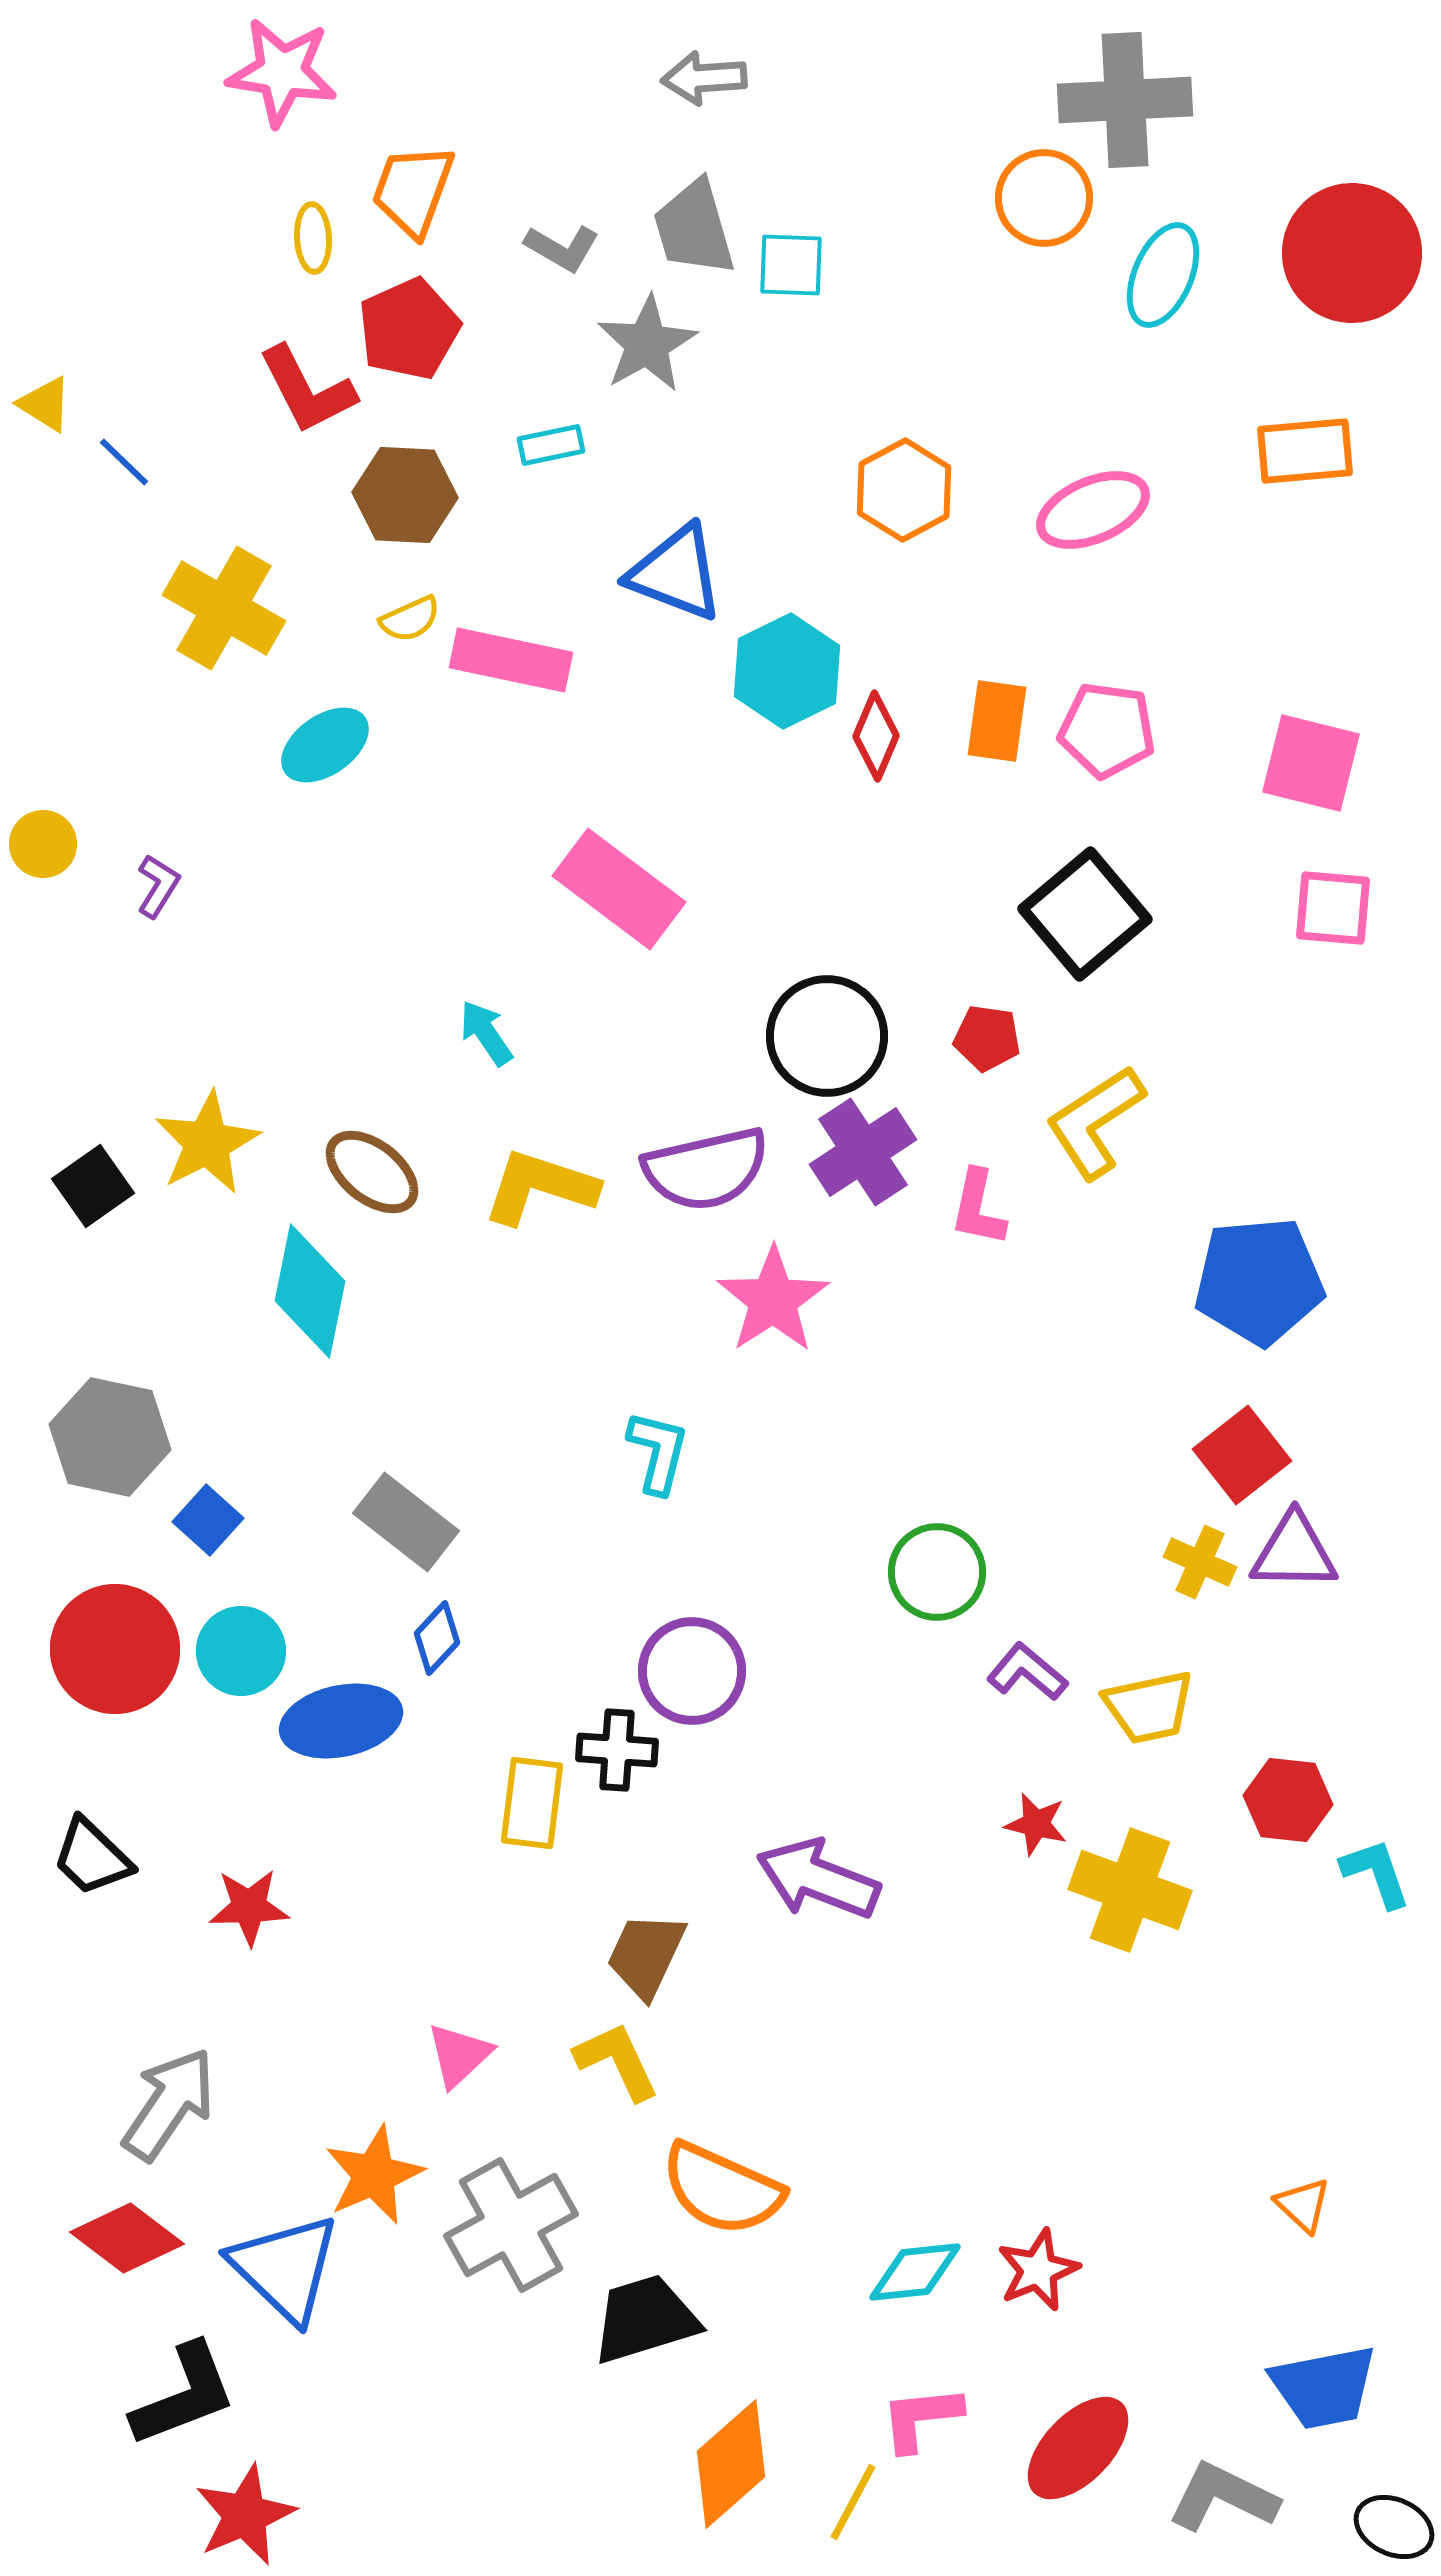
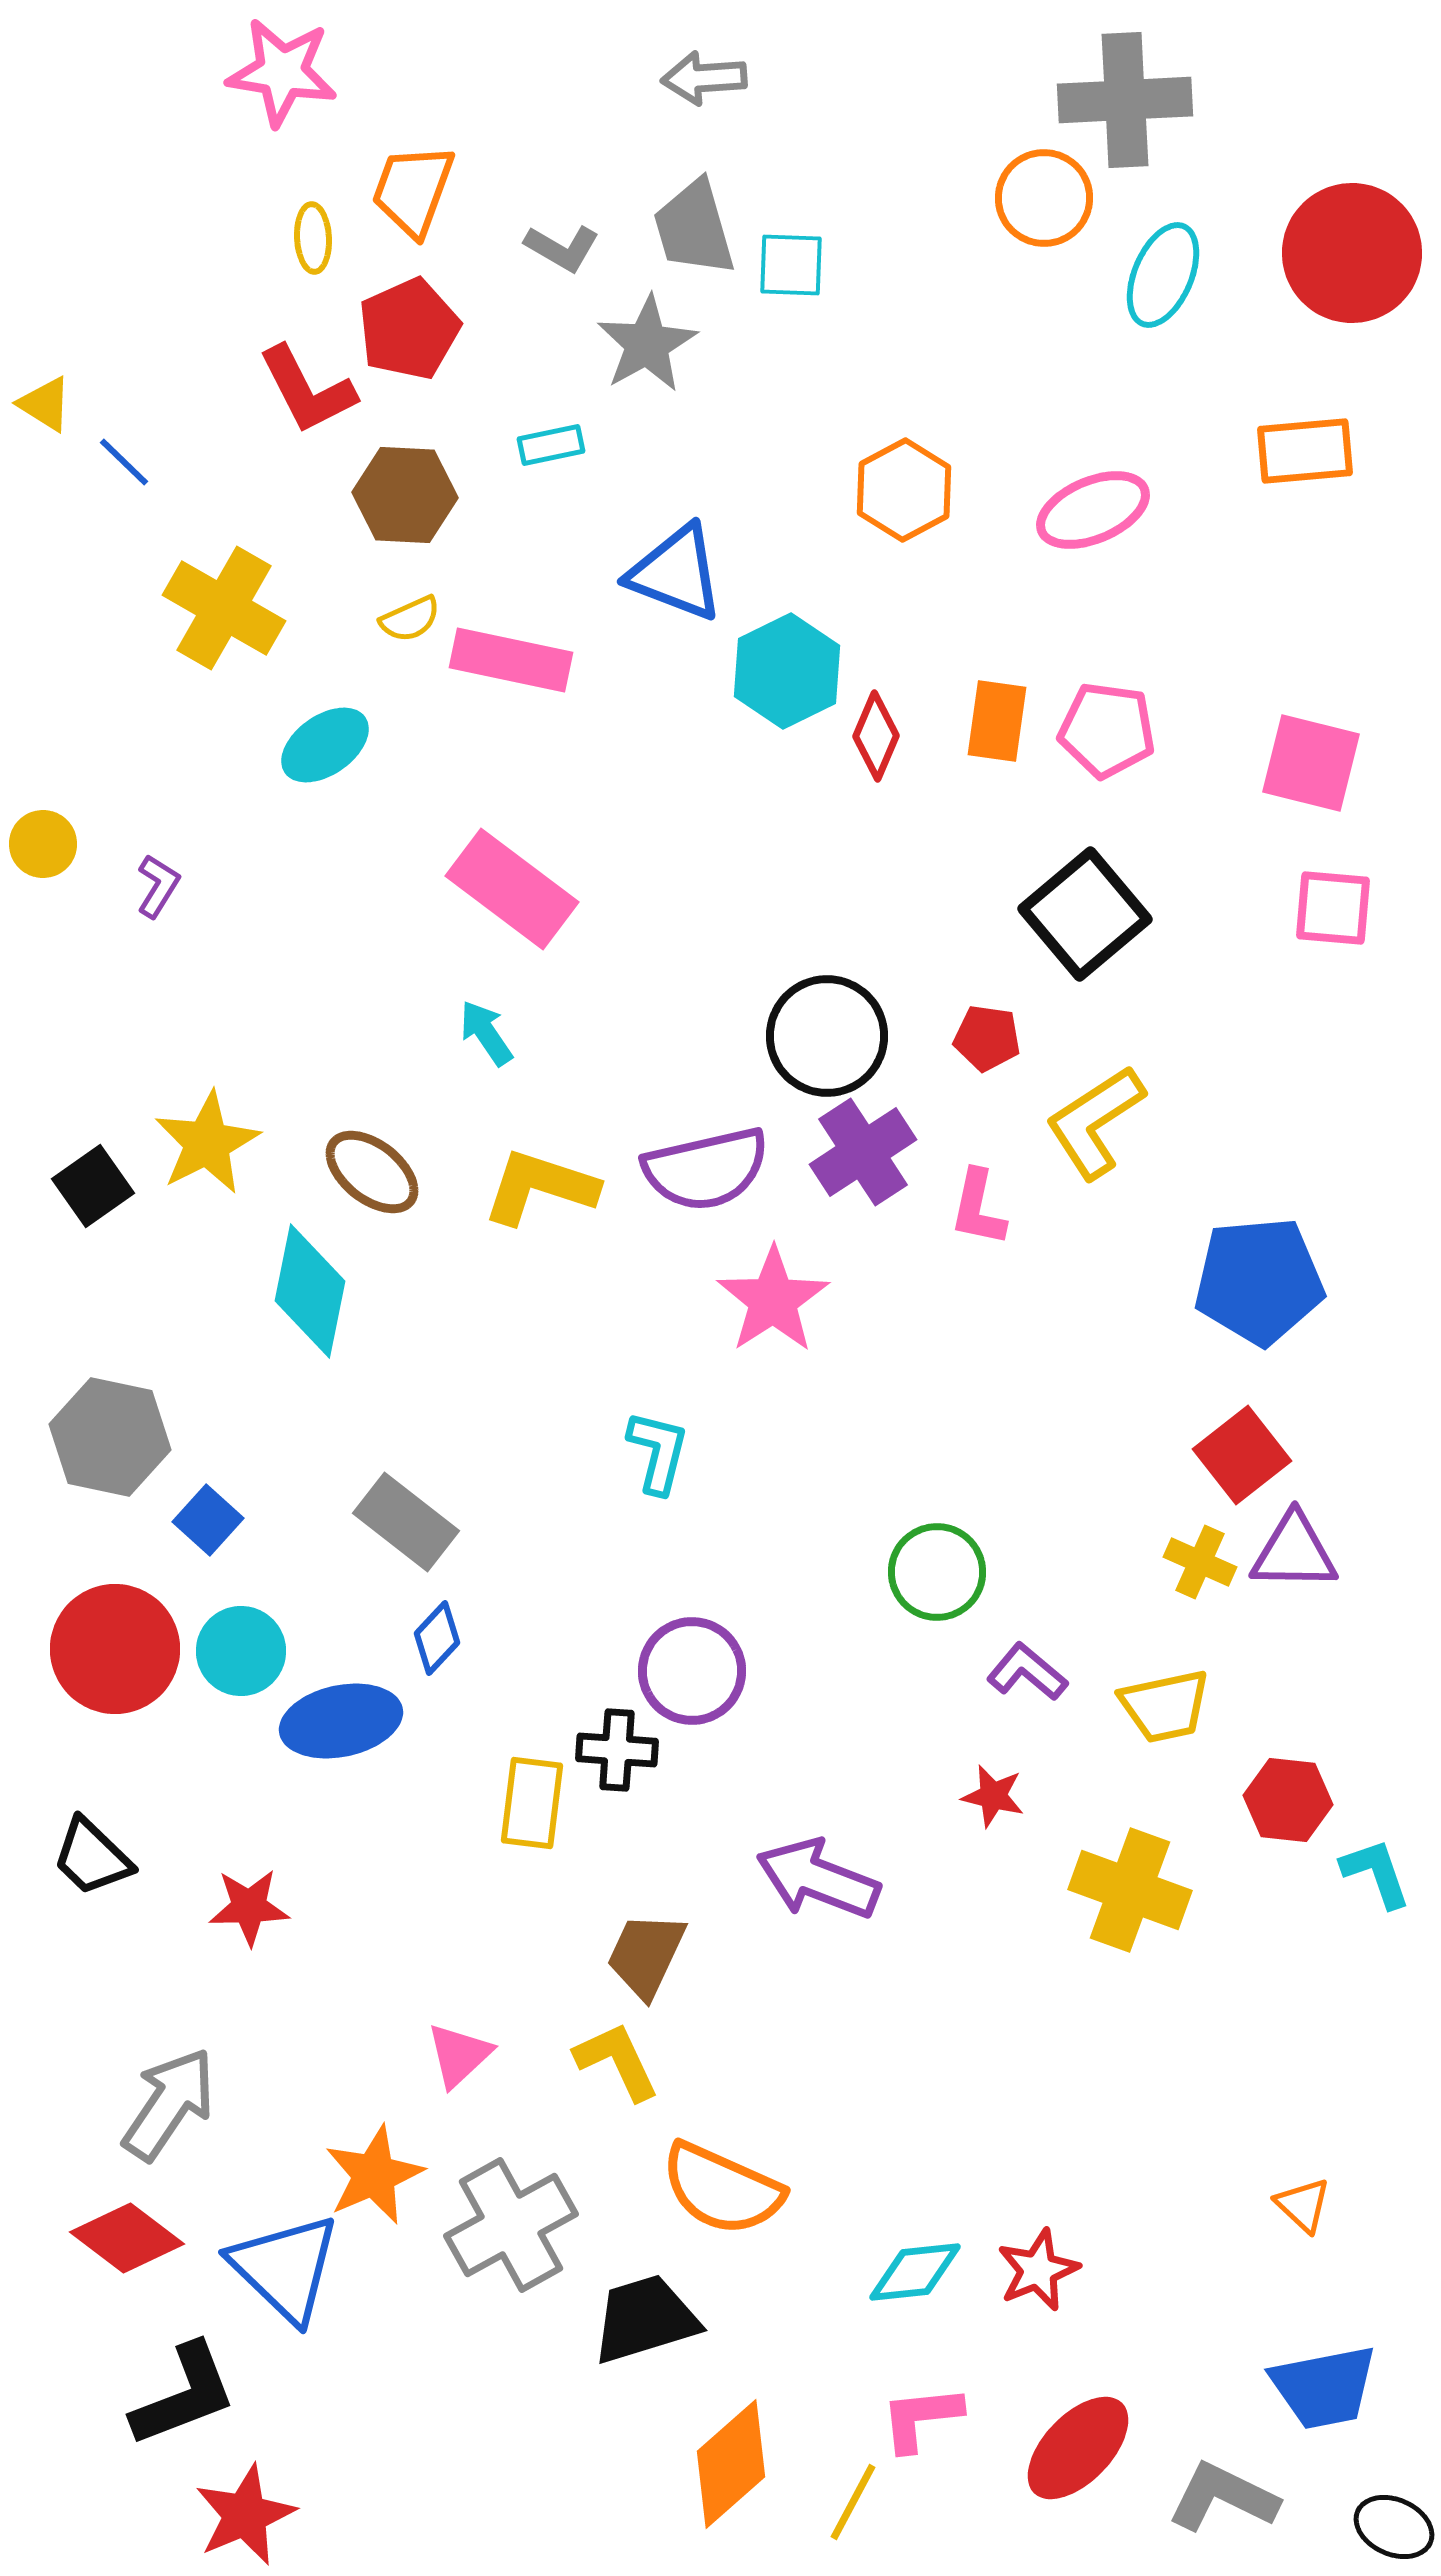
pink rectangle at (619, 889): moved 107 px left
yellow trapezoid at (1149, 1707): moved 16 px right, 1 px up
red star at (1036, 1824): moved 43 px left, 28 px up
